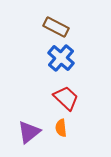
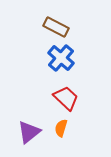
orange semicircle: rotated 24 degrees clockwise
